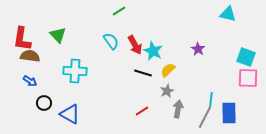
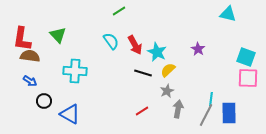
cyan star: moved 4 px right, 1 px down
black circle: moved 2 px up
gray line: moved 1 px right, 2 px up
